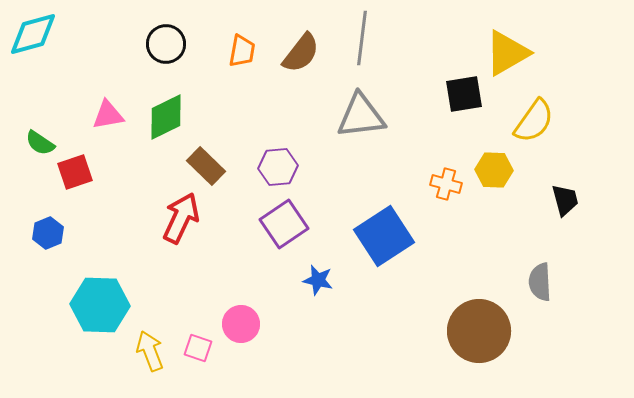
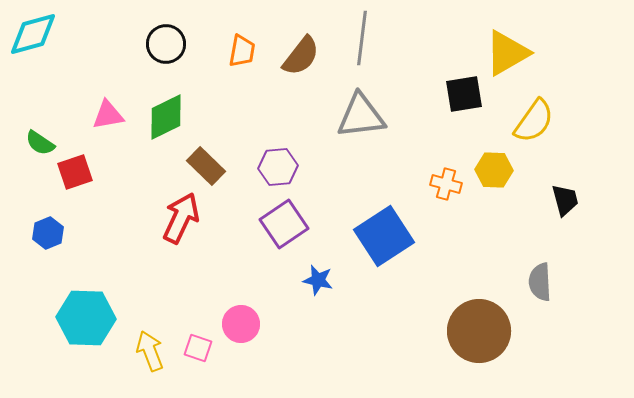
brown semicircle: moved 3 px down
cyan hexagon: moved 14 px left, 13 px down
